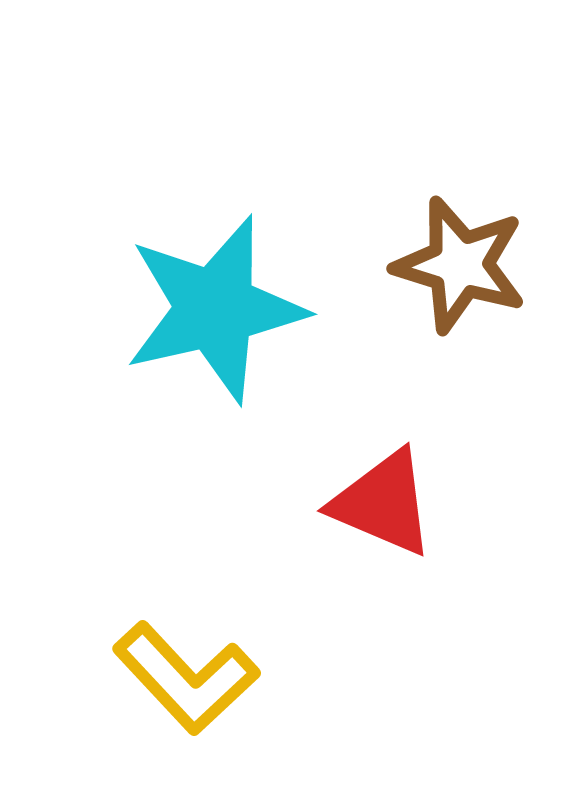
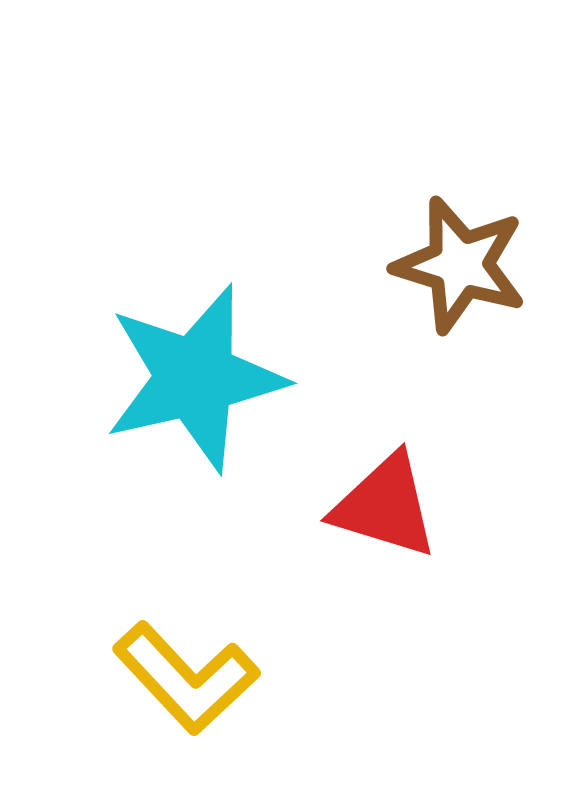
cyan star: moved 20 px left, 69 px down
red triangle: moved 2 px right, 3 px down; rotated 6 degrees counterclockwise
